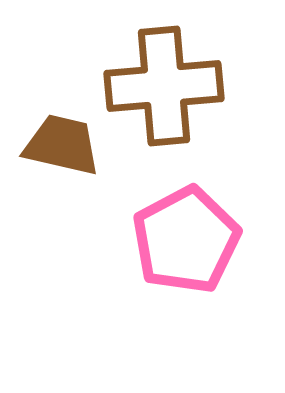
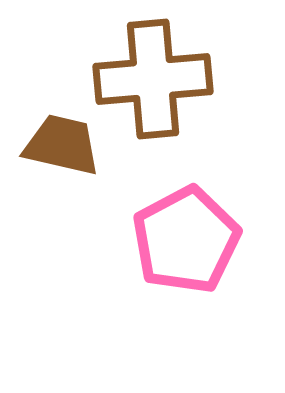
brown cross: moved 11 px left, 7 px up
